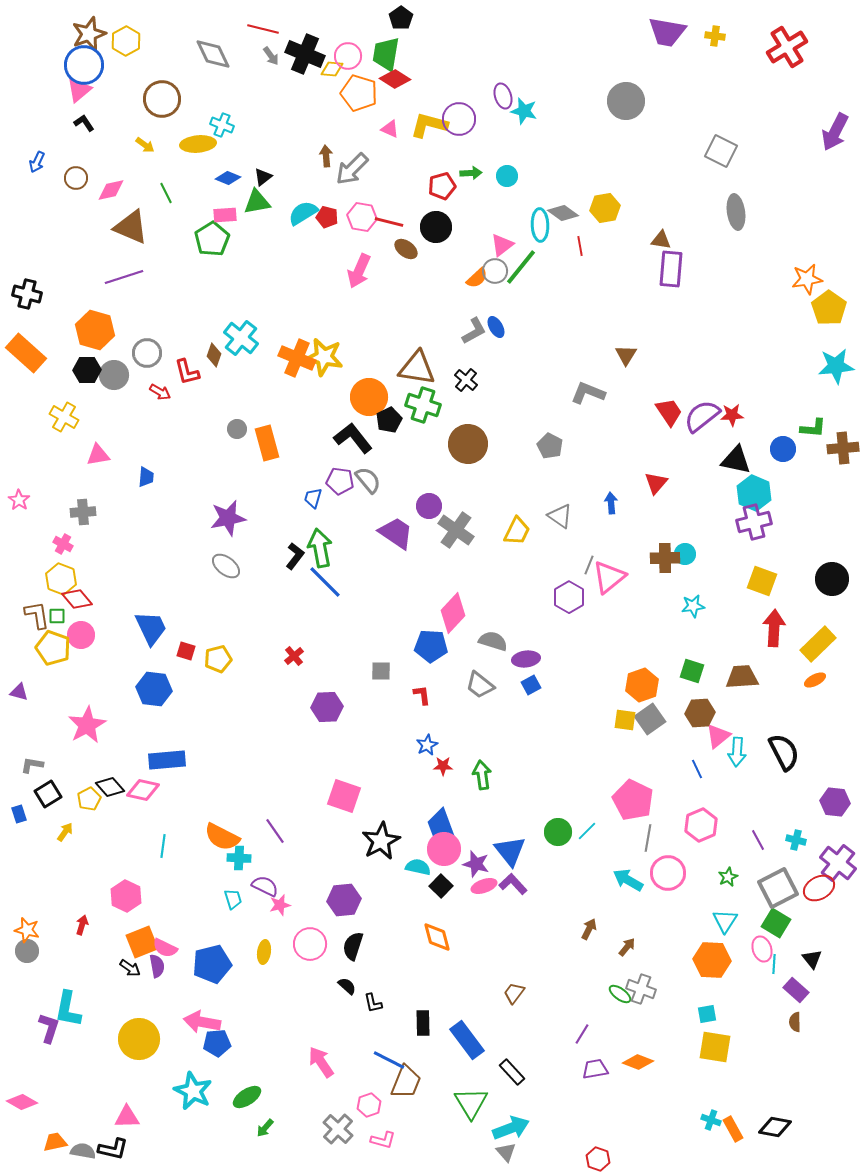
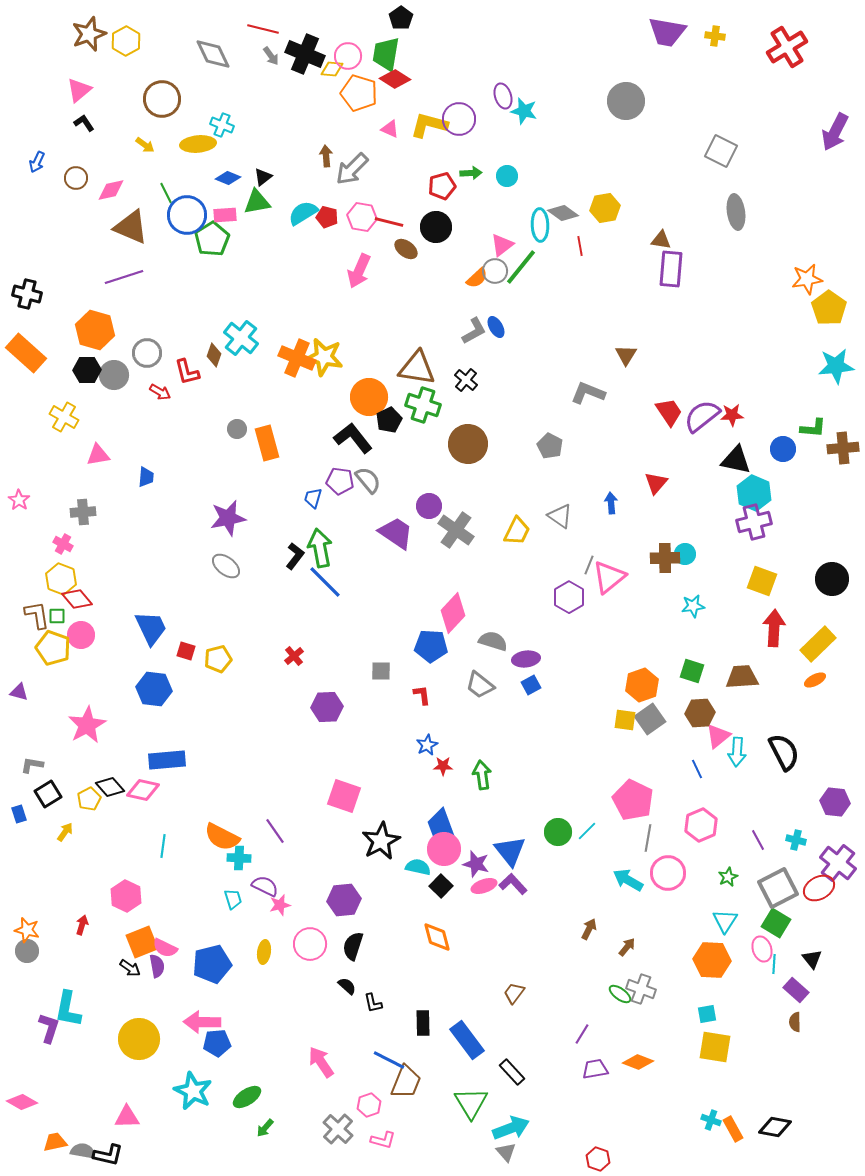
blue circle at (84, 65): moved 103 px right, 150 px down
pink arrow at (202, 1022): rotated 9 degrees counterclockwise
black L-shape at (113, 1149): moved 5 px left, 6 px down
